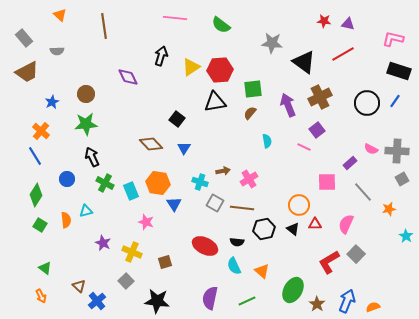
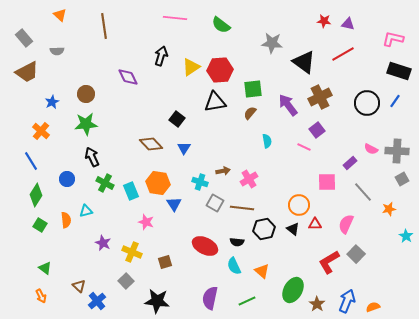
purple arrow at (288, 105): rotated 15 degrees counterclockwise
blue line at (35, 156): moved 4 px left, 5 px down
